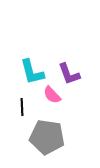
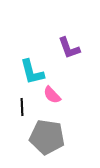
purple L-shape: moved 26 px up
